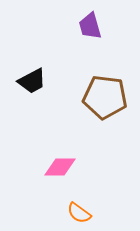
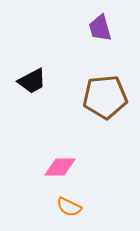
purple trapezoid: moved 10 px right, 2 px down
brown pentagon: rotated 12 degrees counterclockwise
orange semicircle: moved 10 px left, 6 px up; rotated 10 degrees counterclockwise
